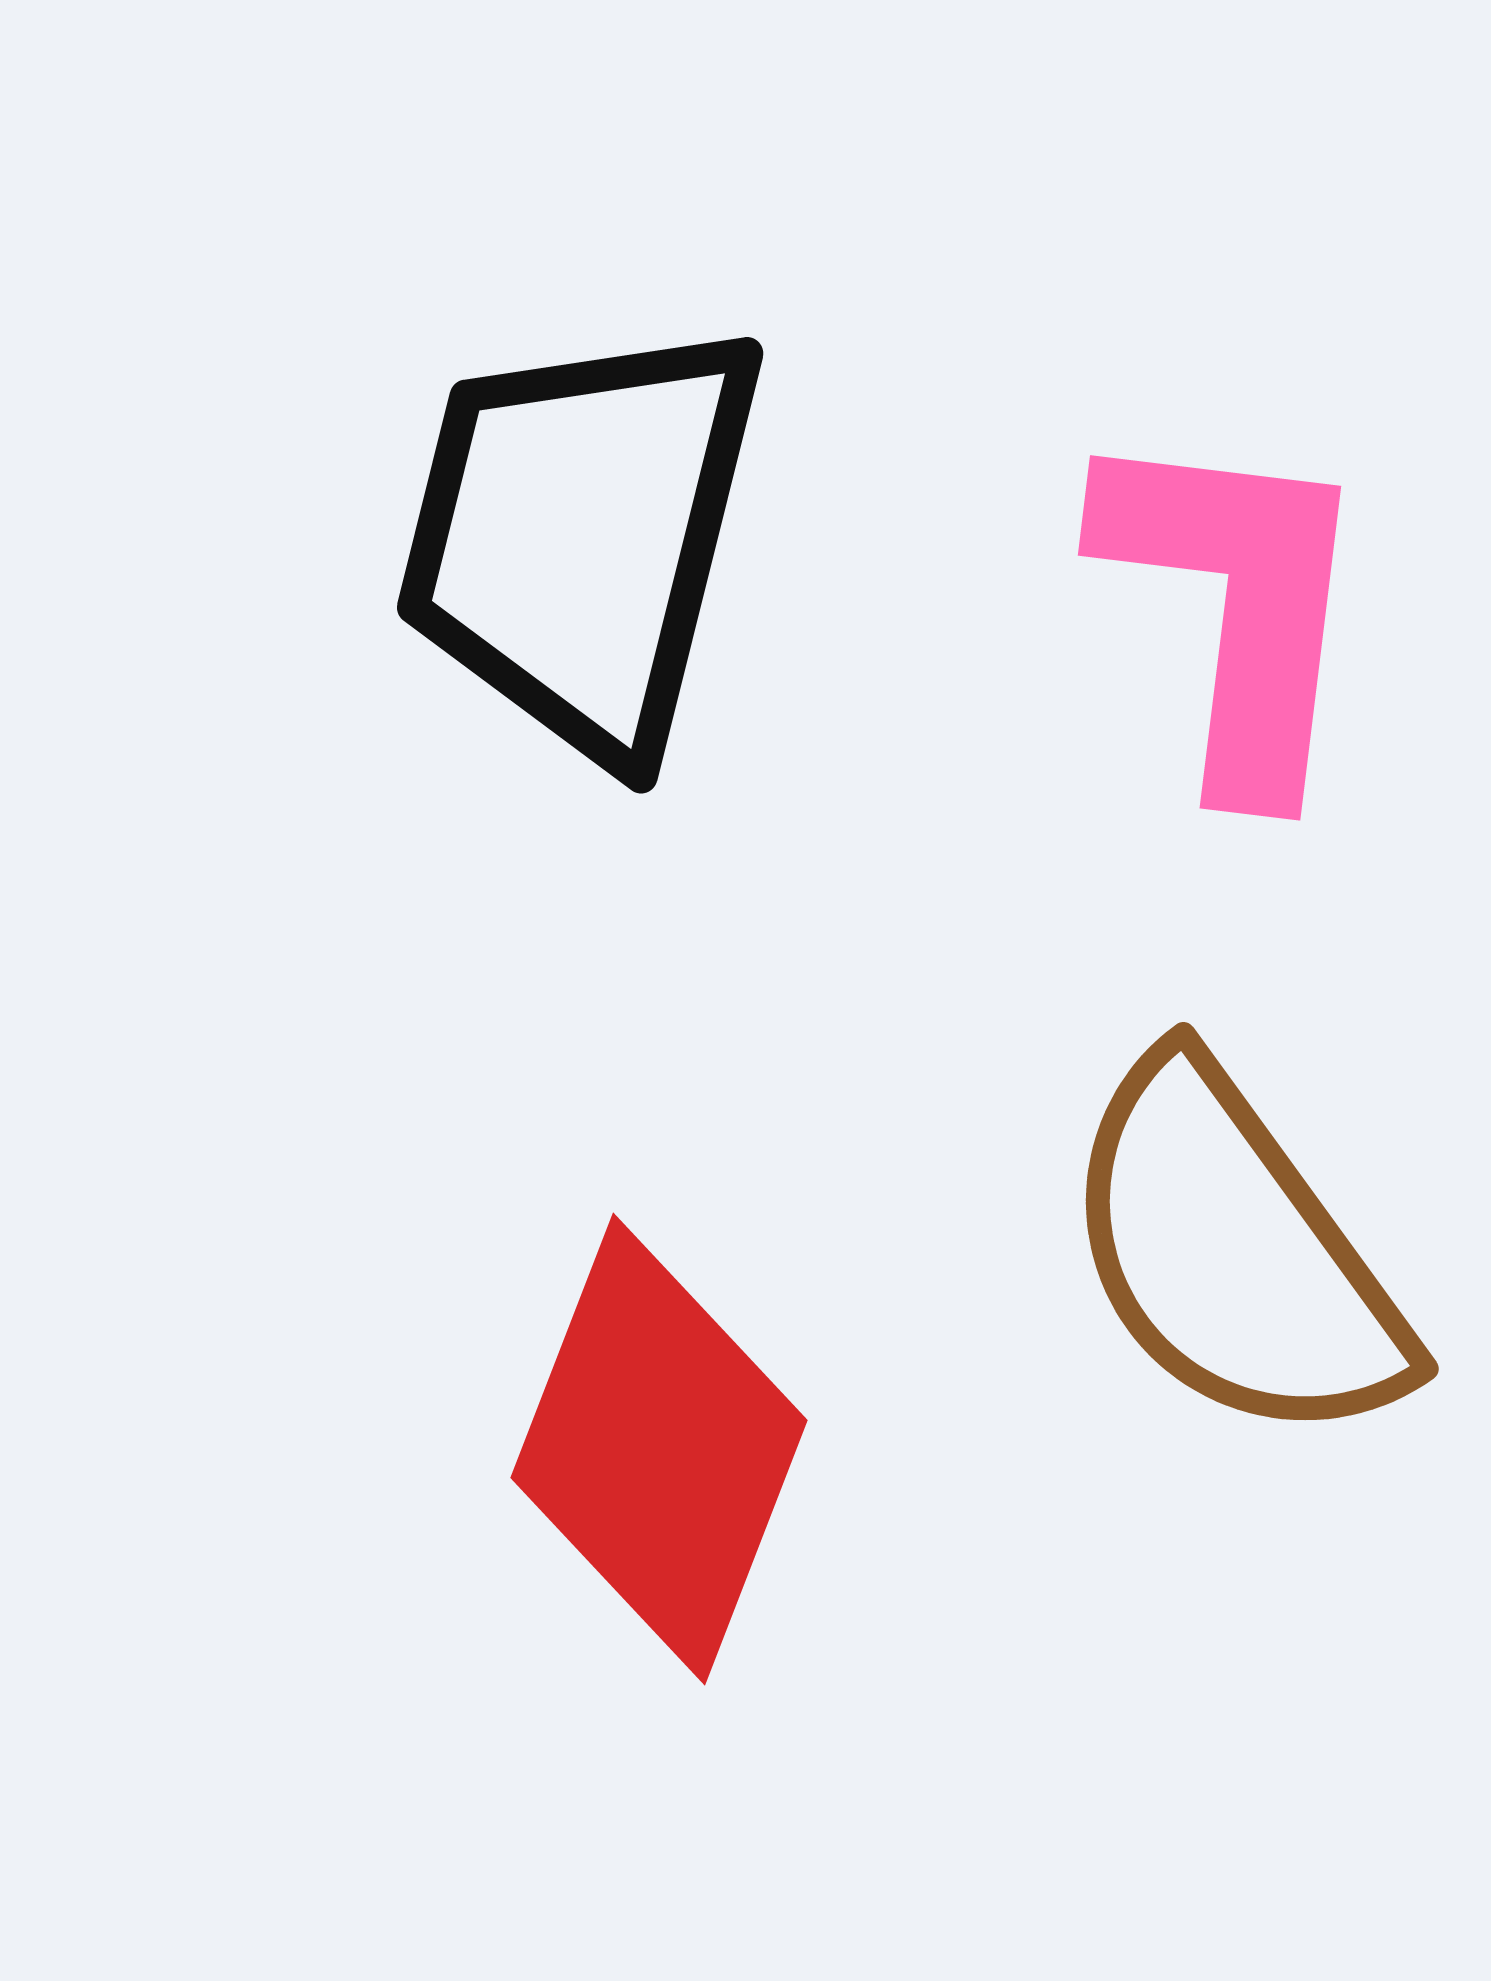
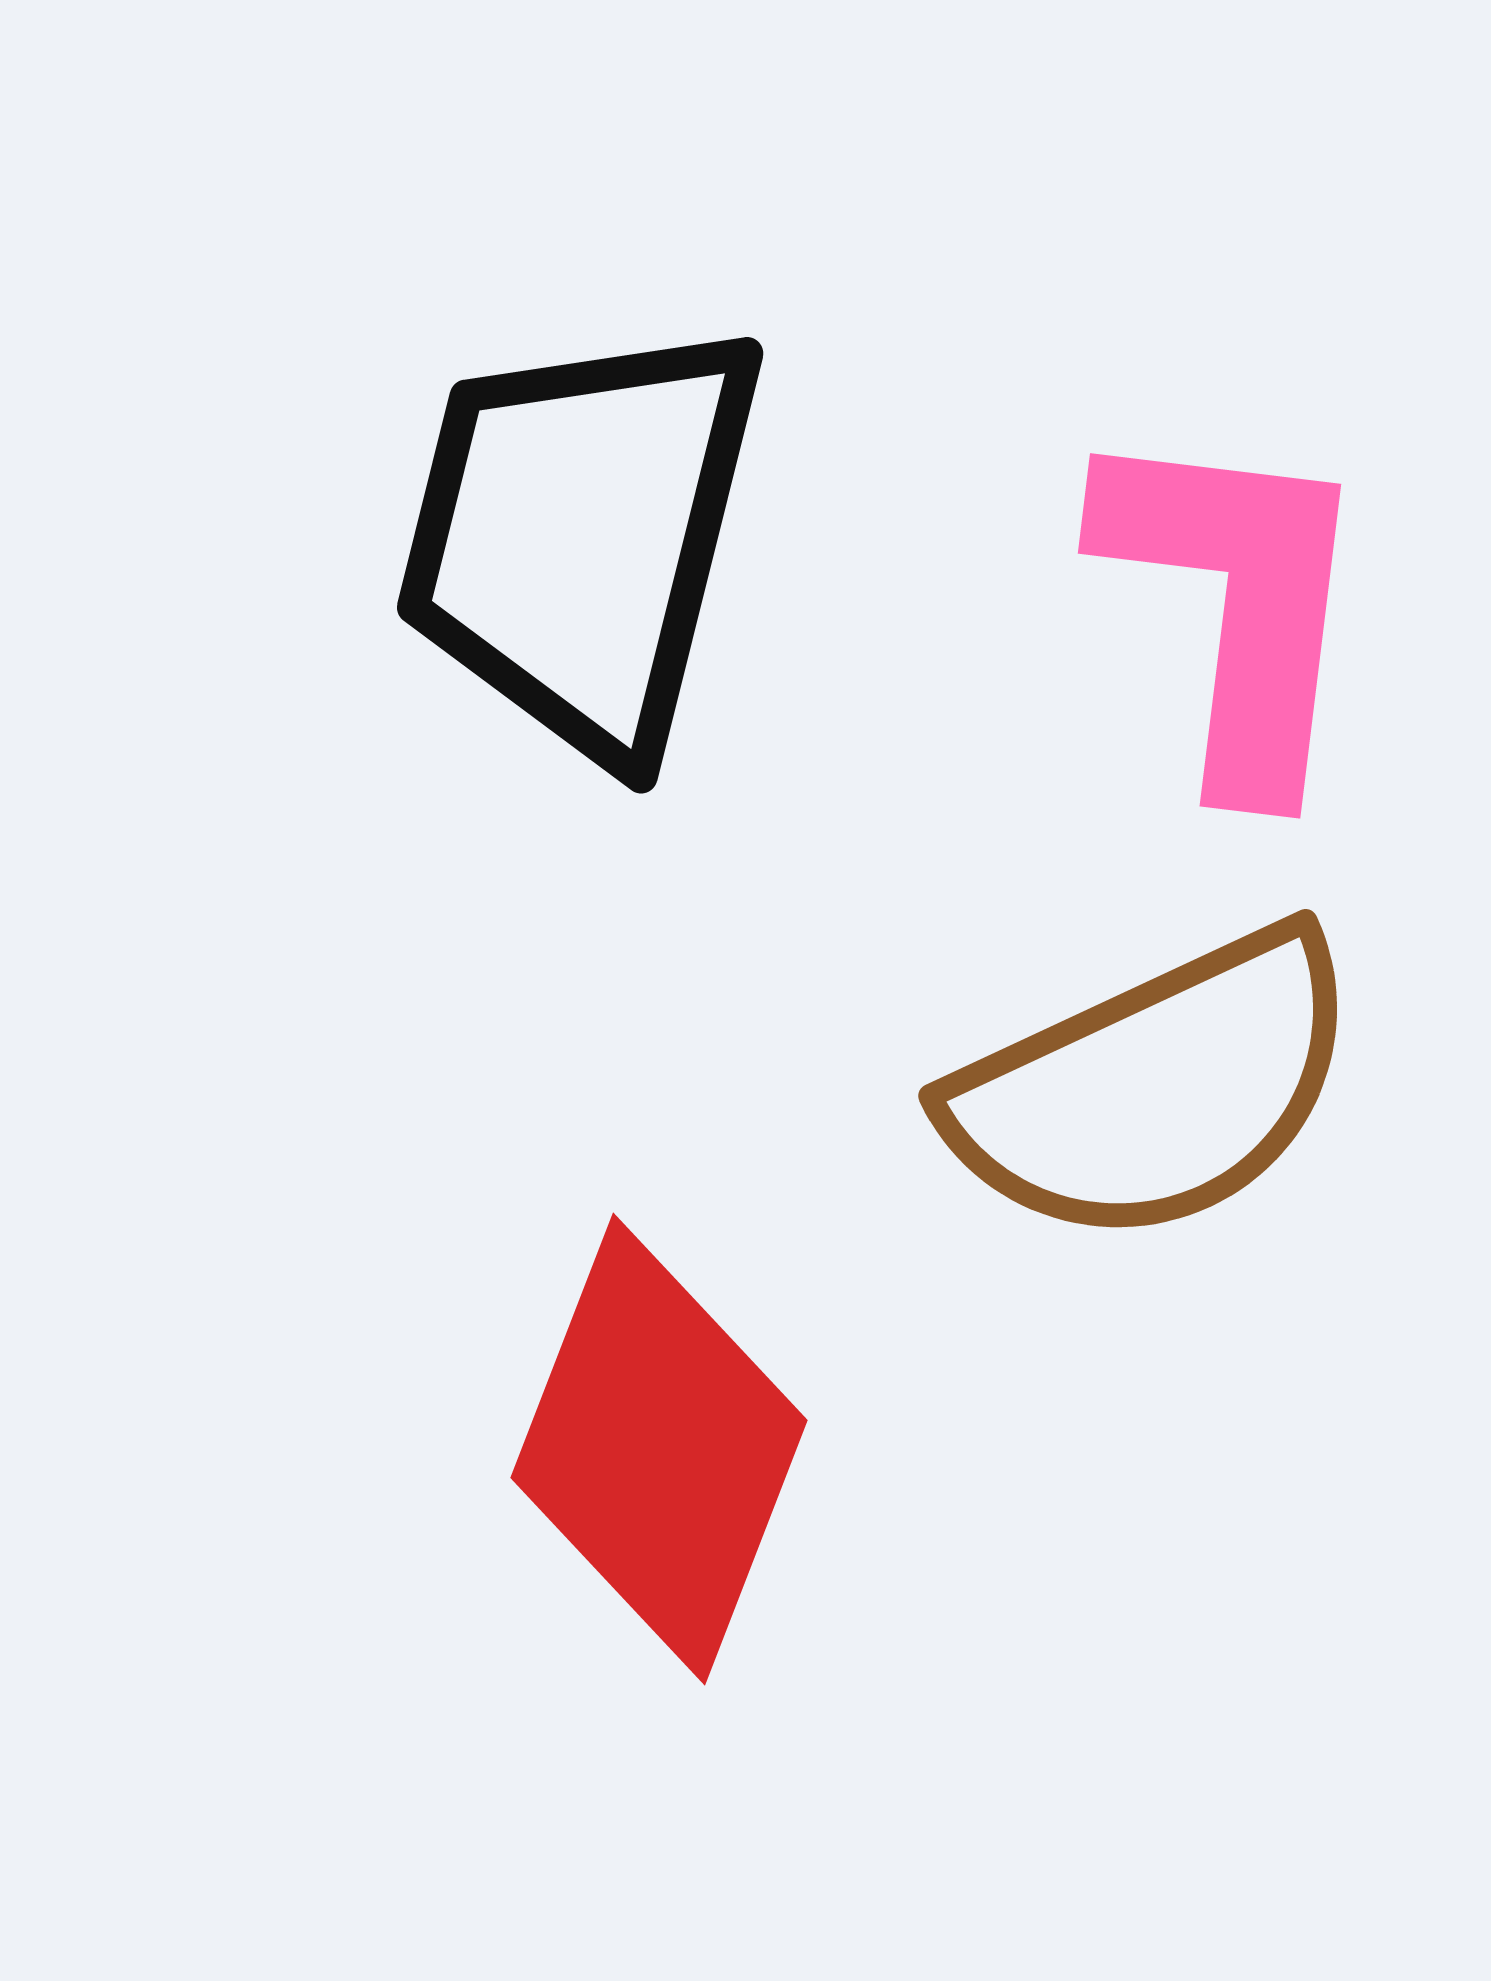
pink L-shape: moved 2 px up
brown semicircle: moved 79 px left, 165 px up; rotated 79 degrees counterclockwise
